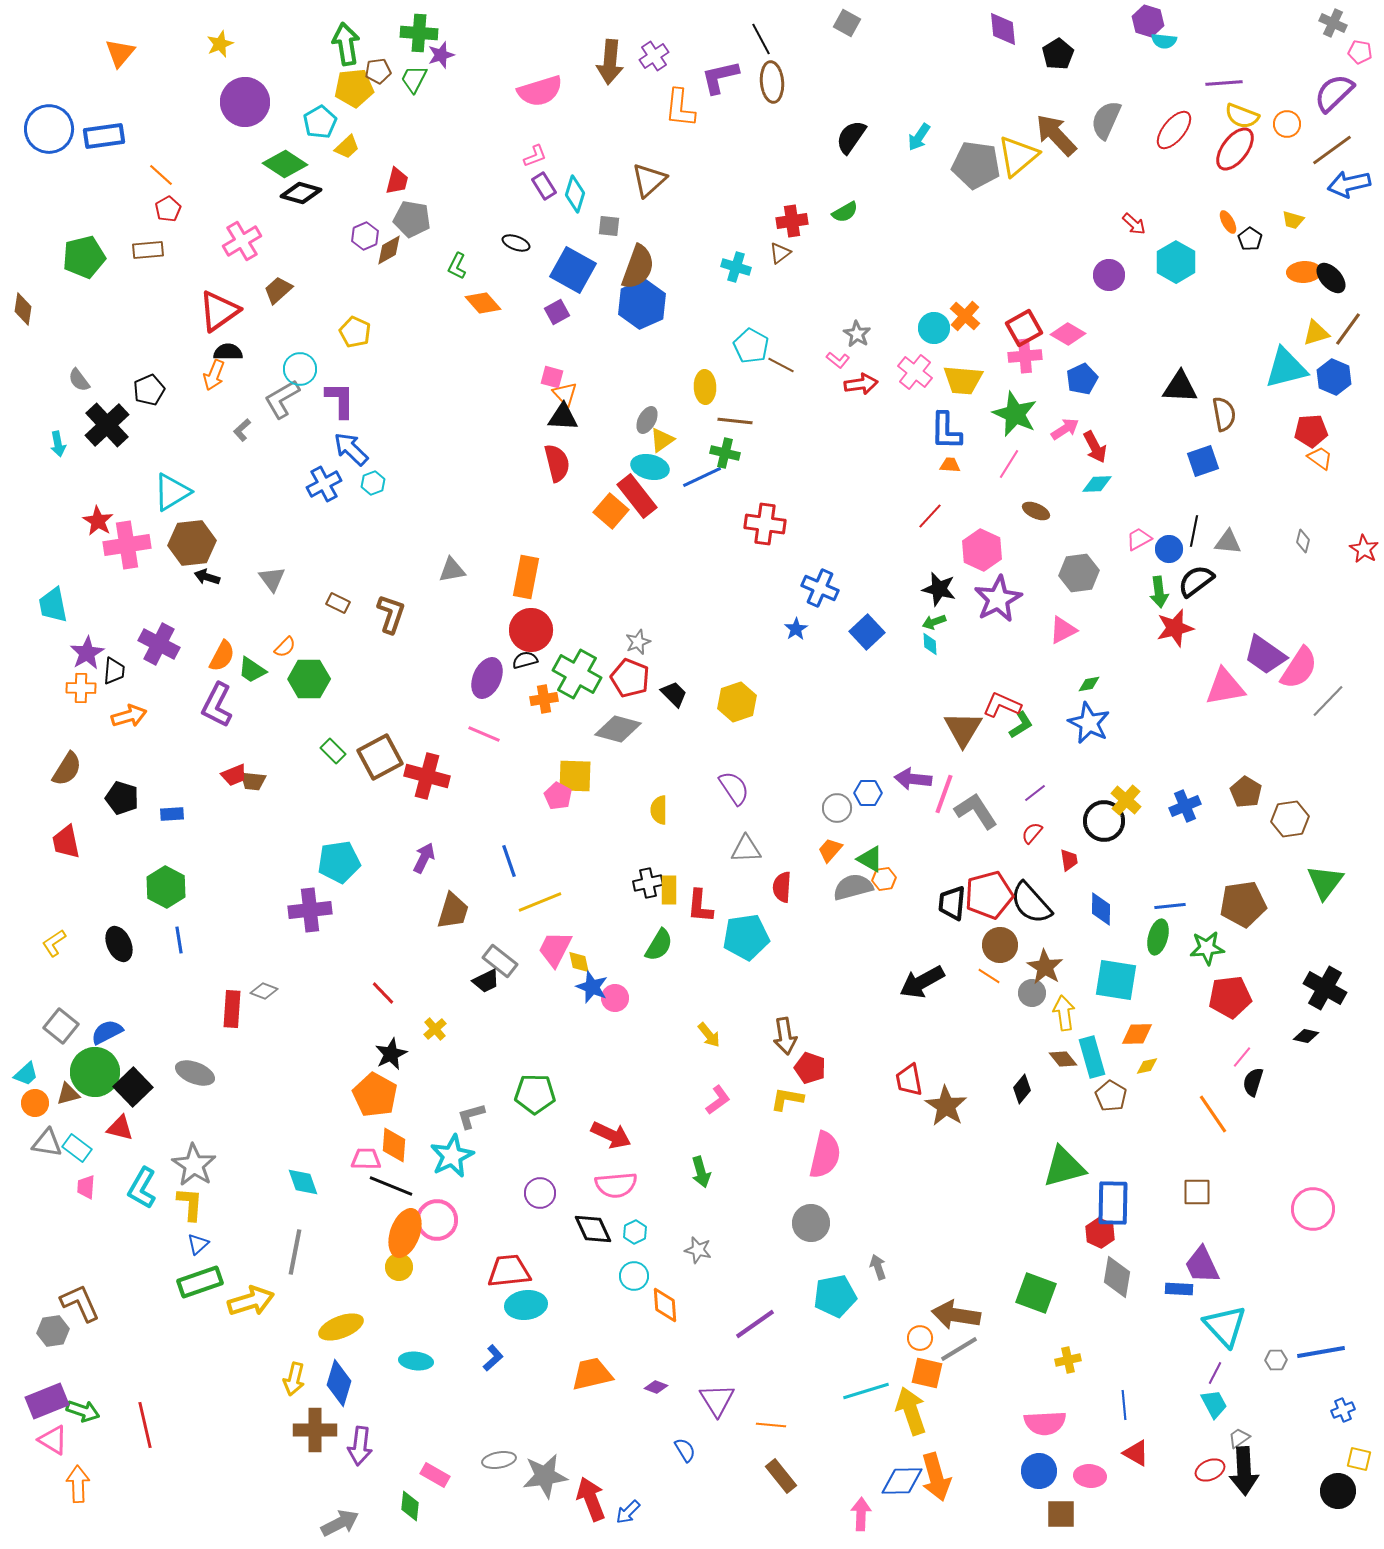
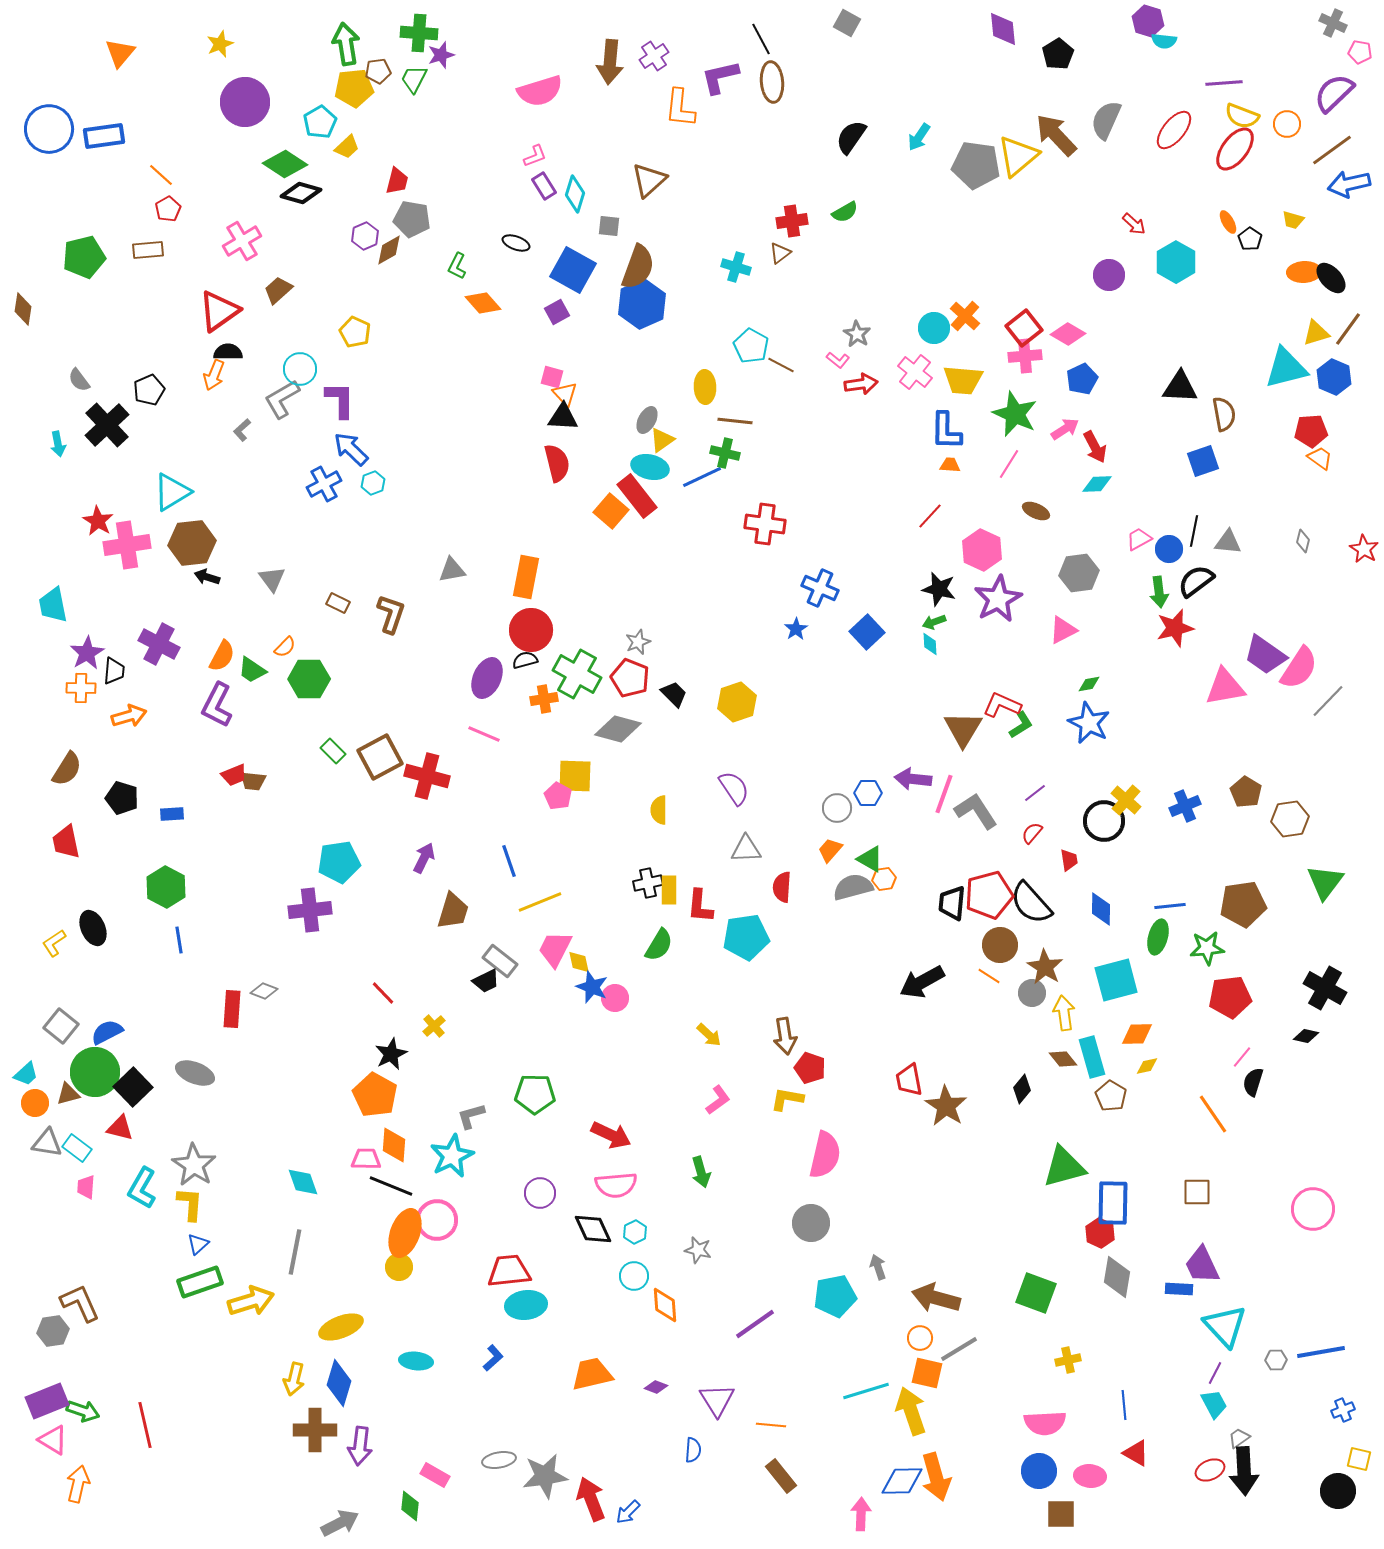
red square at (1024, 328): rotated 9 degrees counterclockwise
black ellipse at (119, 944): moved 26 px left, 16 px up
cyan square at (1116, 980): rotated 24 degrees counterclockwise
yellow cross at (435, 1029): moved 1 px left, 3 px up
yellow arrow at (709, 1035): rotated 8 degrees counterclockwise
brown arrow at (956, 1315): moved 20 px left, 17 px up; rotated 6 degrees clockwise
blue semicircle at (685, 1450): moved 8 px right; rotated 35 degrees clockwise
orange arrow at (78, 1484): rotated 15 degrees clockwise
